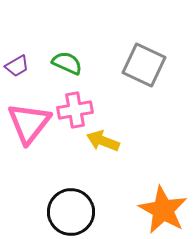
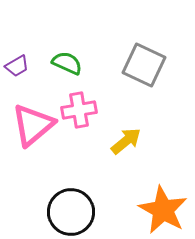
pink cross: moved 4 px right
pink triangle: moved 4 px right, 2 px down; rotated 12 degrees clockwise
yellow arrow: moved 23 px right; rotated 120 degrees clockwise
